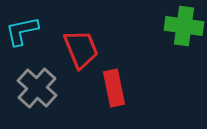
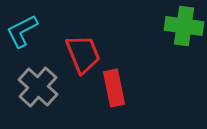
cyan L-shape: rotated 15 degrees counterclockwise
red trapezoid: moved 2 px right, 5 px down
gray cross: moved 1 px right, 1 px up
